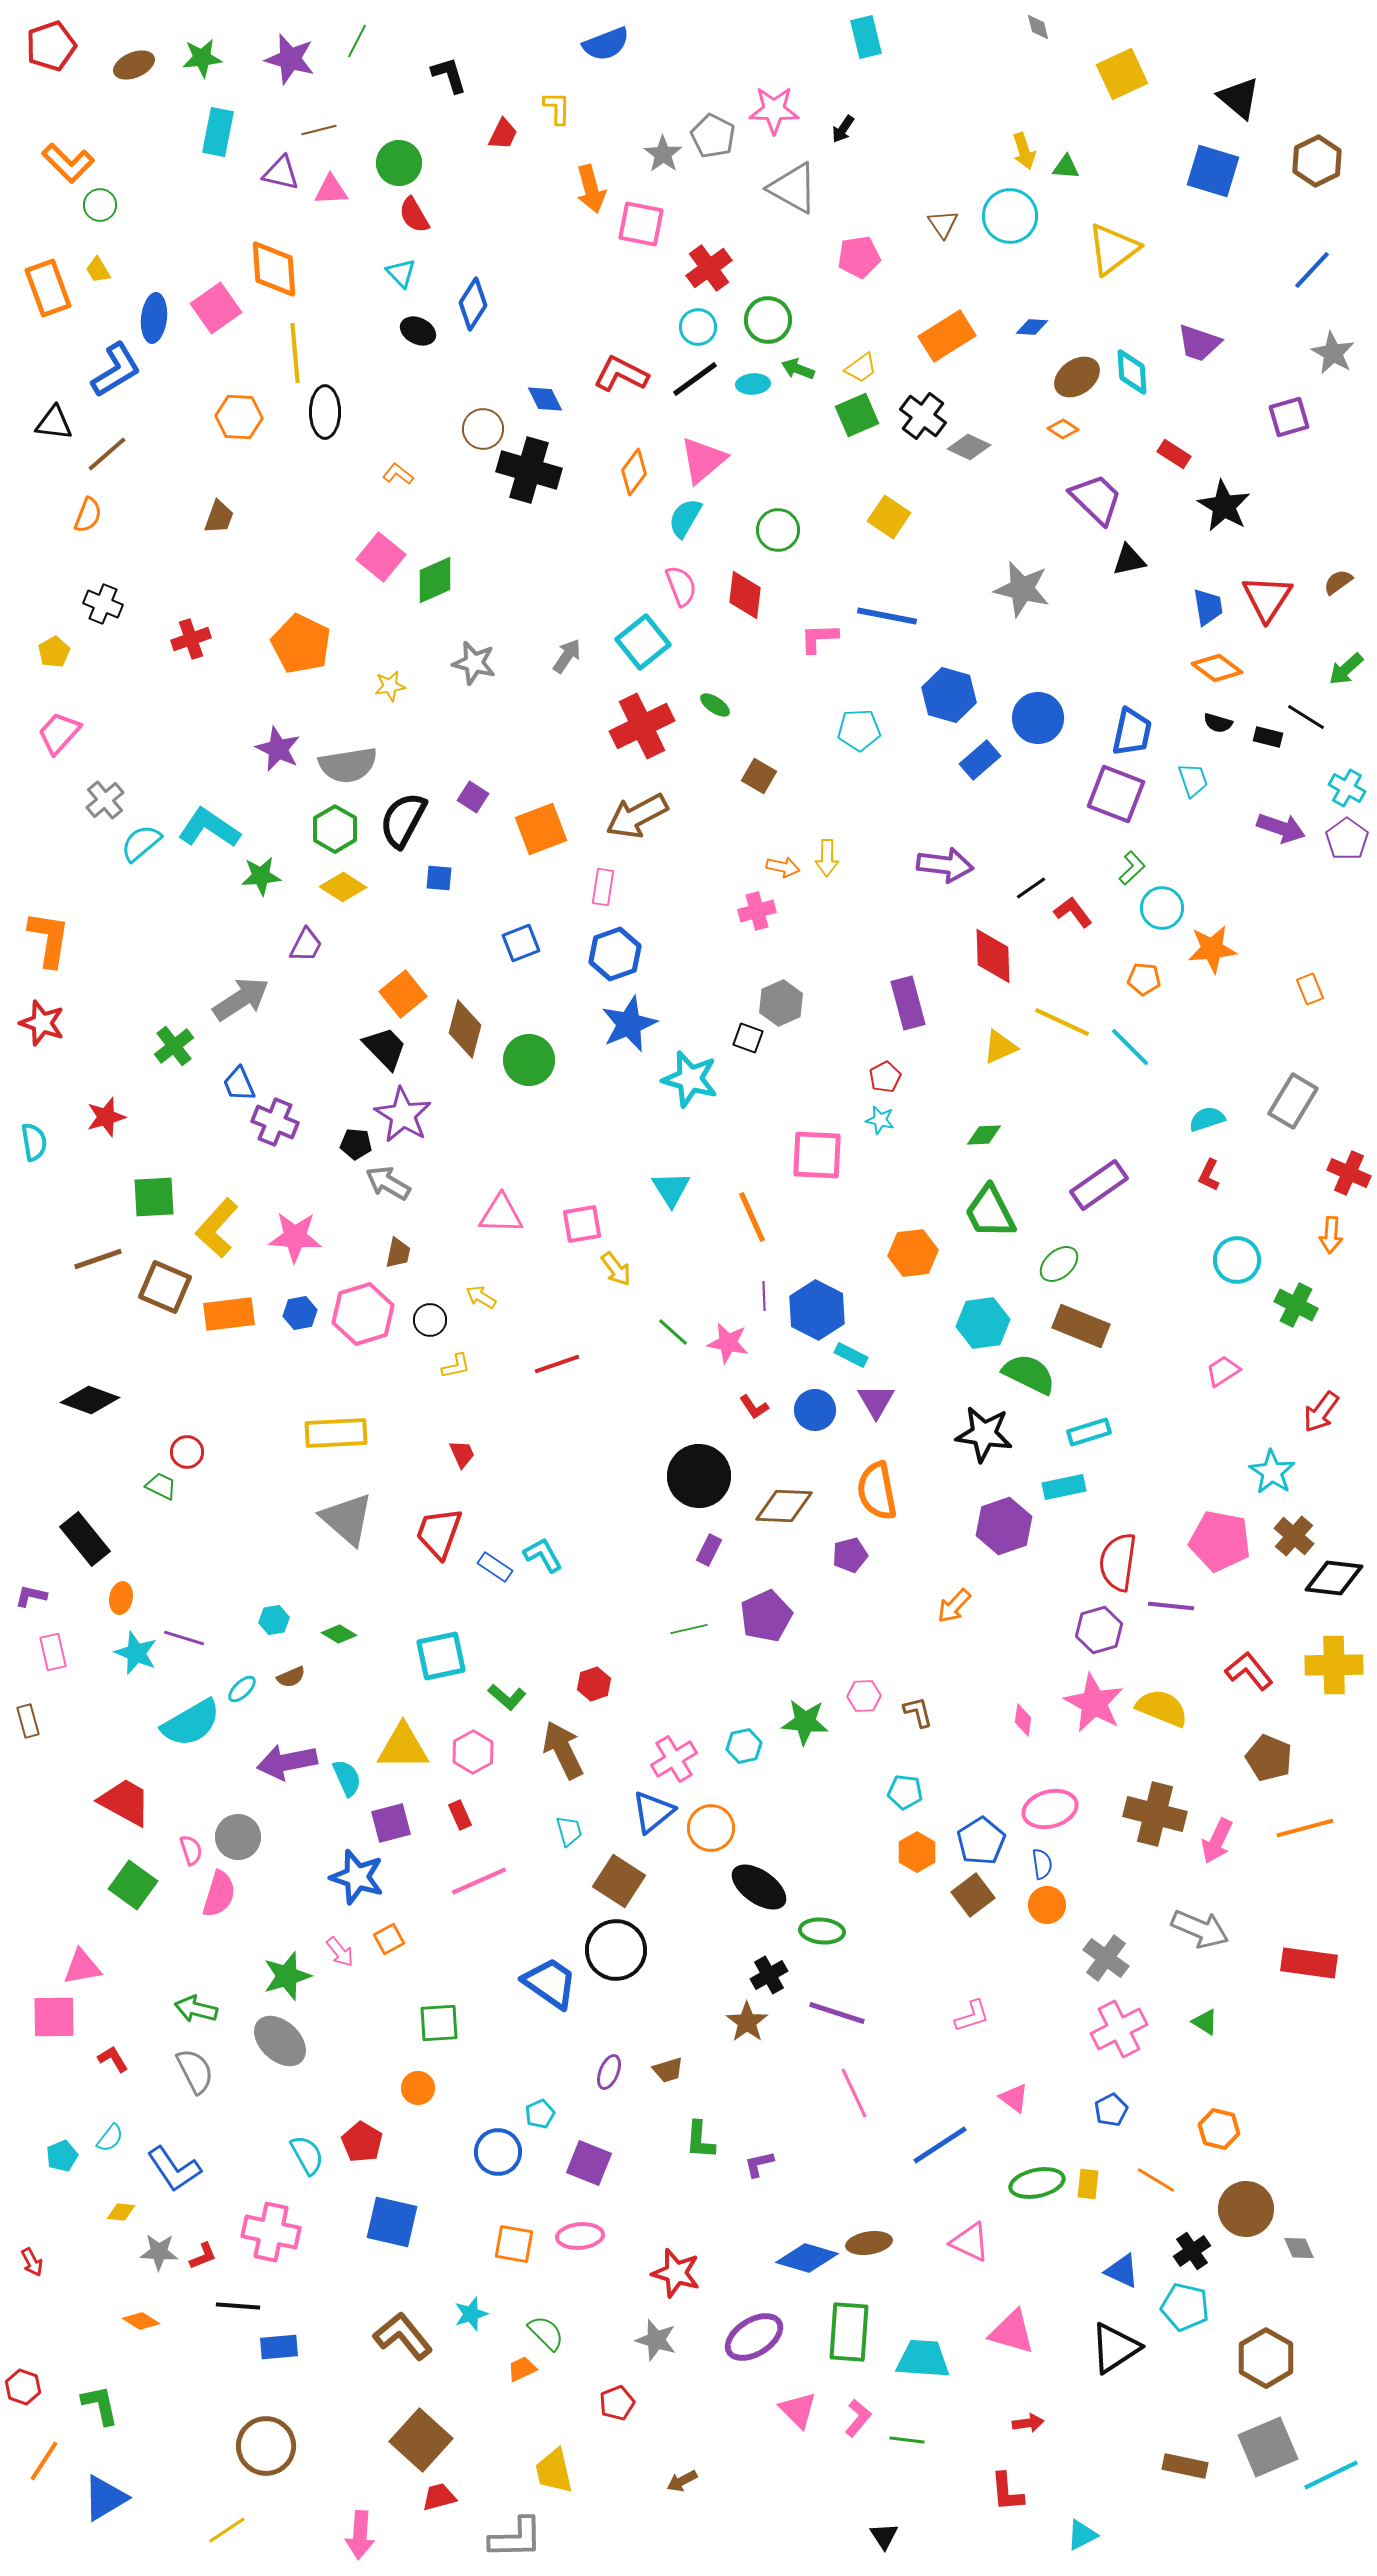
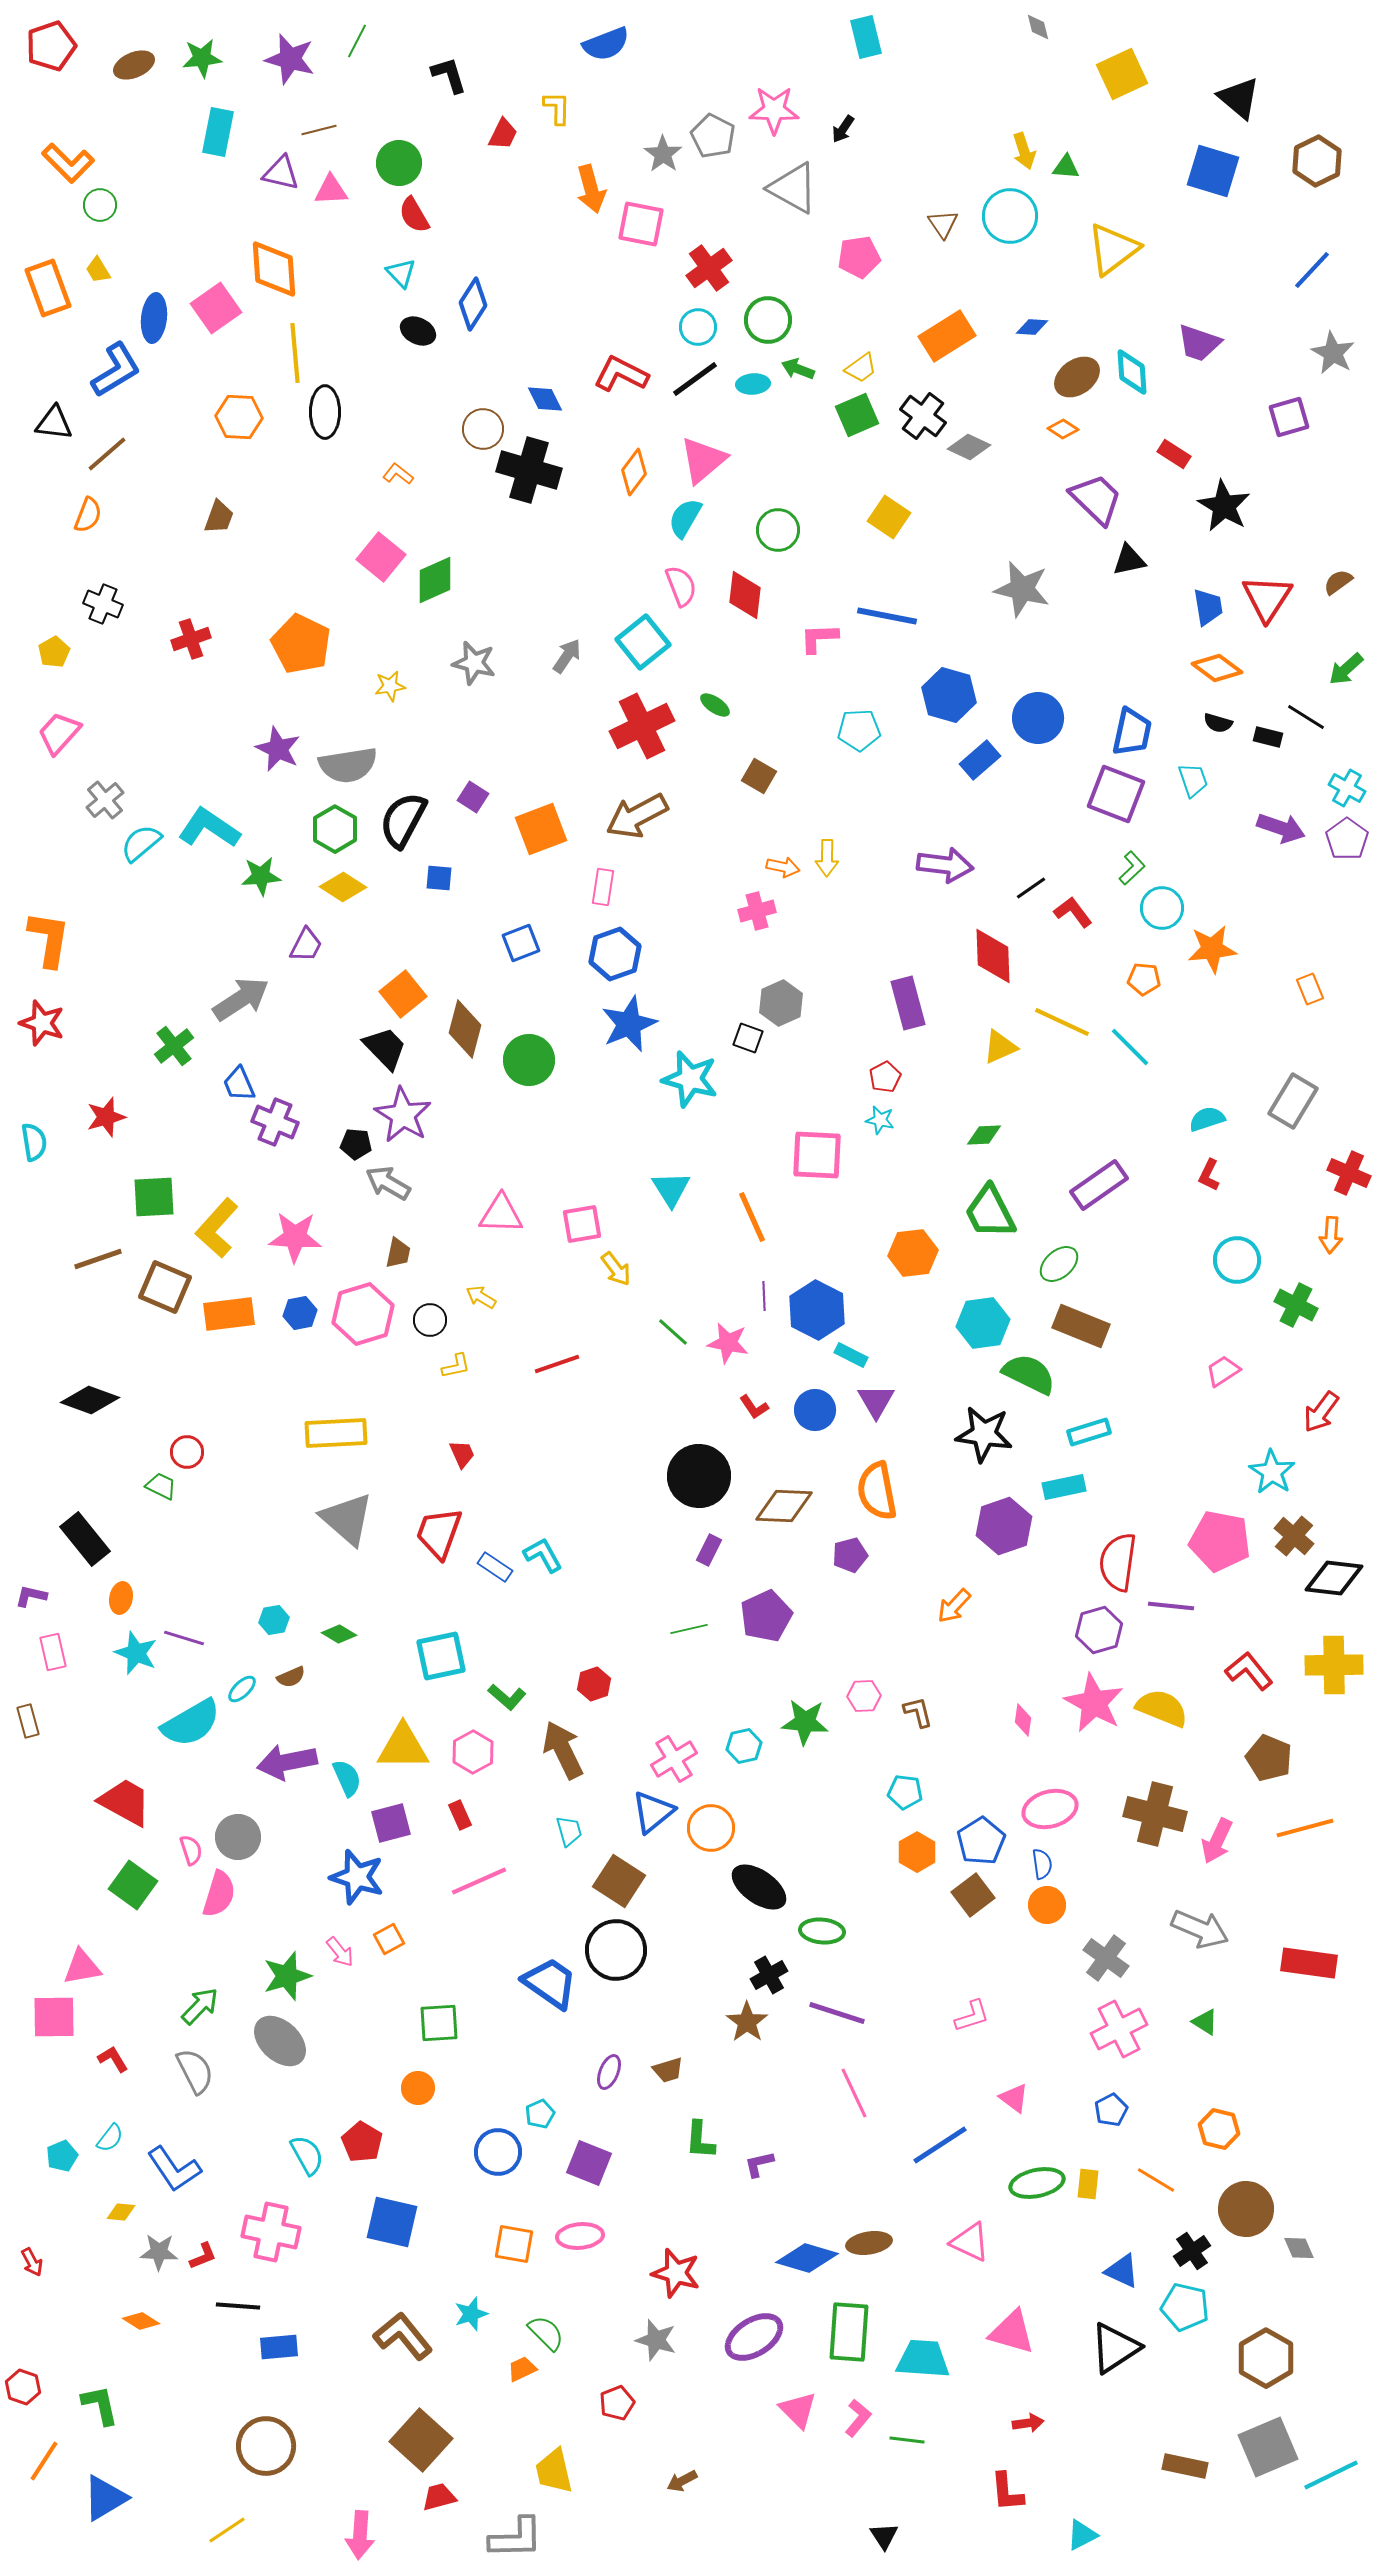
green arrow at (196, 2009): moved 4 px right, 3 px up; rotated 120 degrees clockwise
